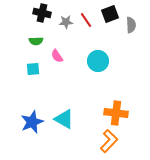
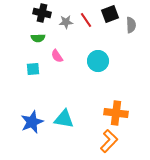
green semicircle: moved 2 px right, 3 px up
cyan triangle: rotated 20 degrees counterclockwise
